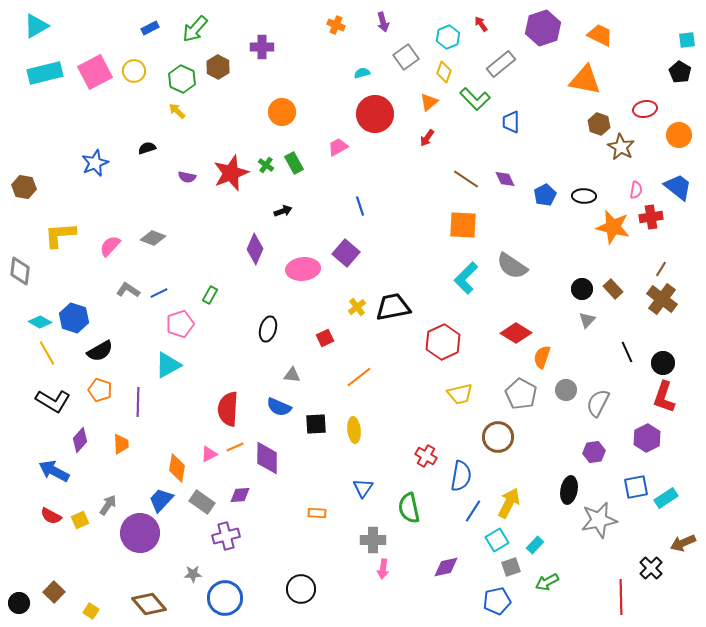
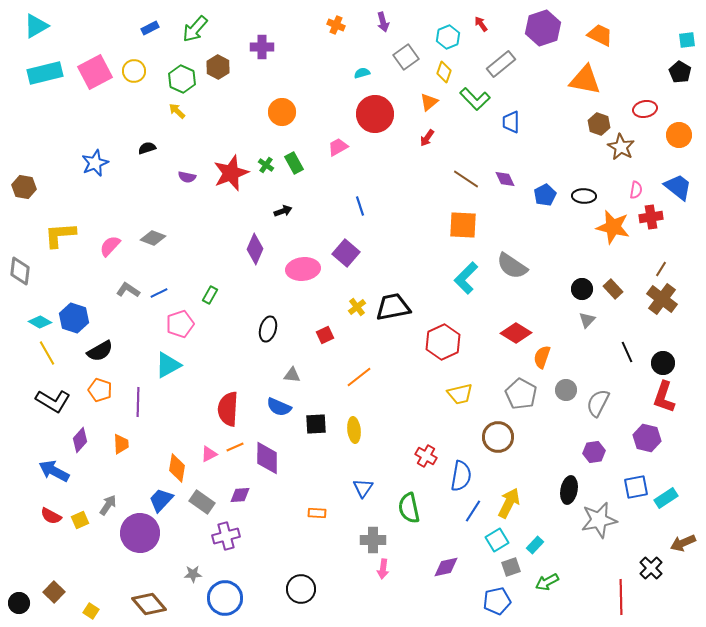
red square at (325, 338): moved 3 px up
purple hexagon at (647, 438): rotated 20 degrees counterclockwise
